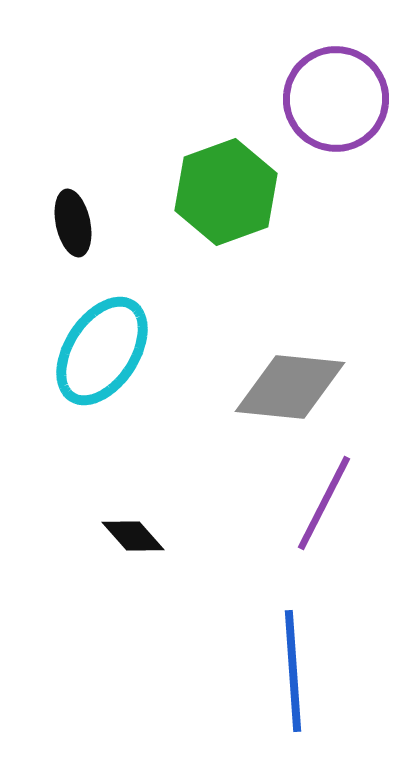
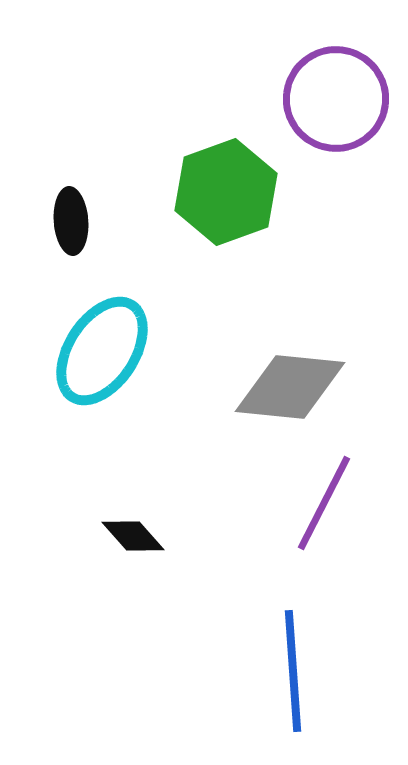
black ellipse: moved 2 px left, 2 px up; rotated 8 degrees clockwise
